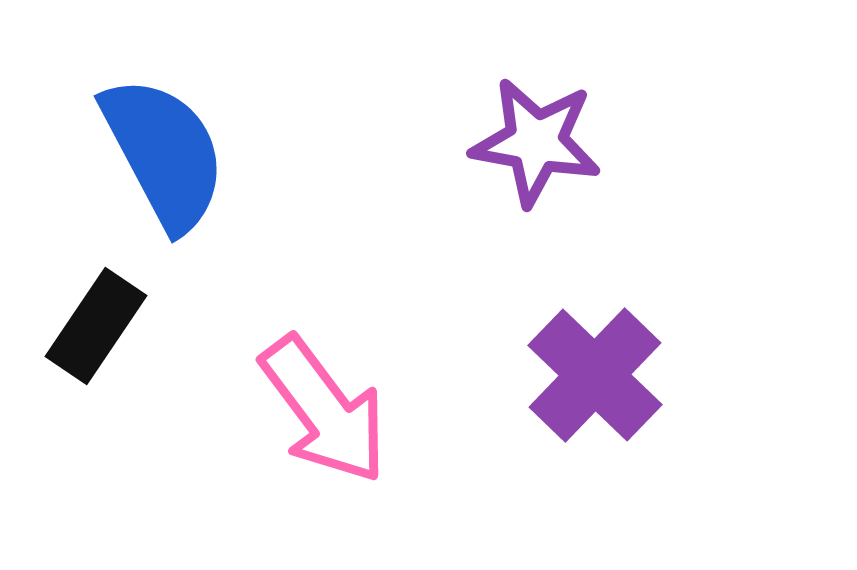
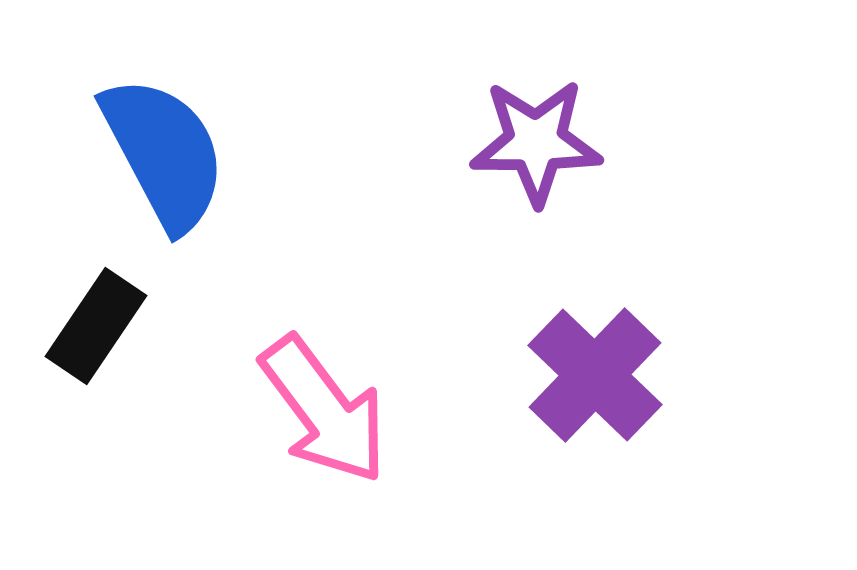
purple star: rotated 10 degrees counterclockwise
